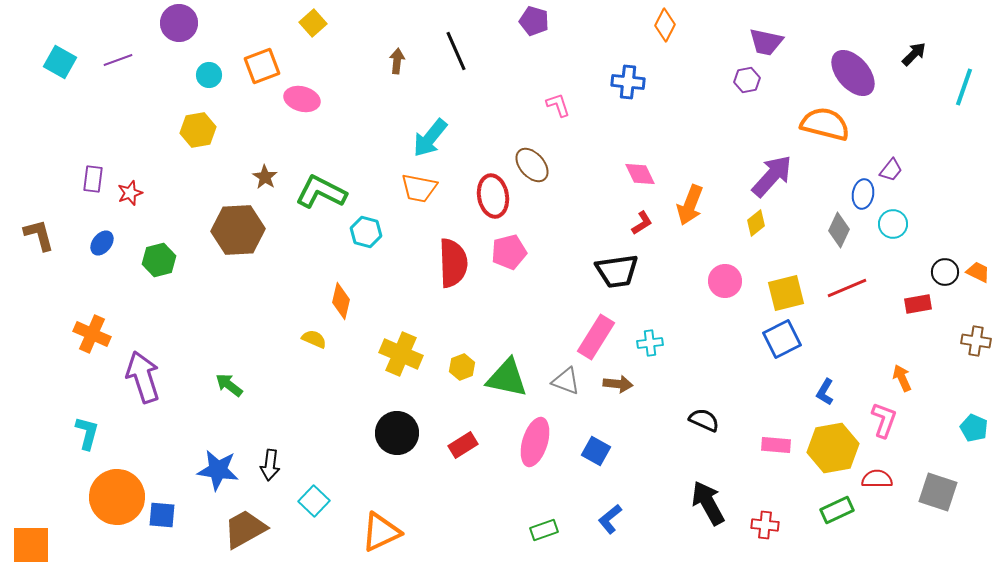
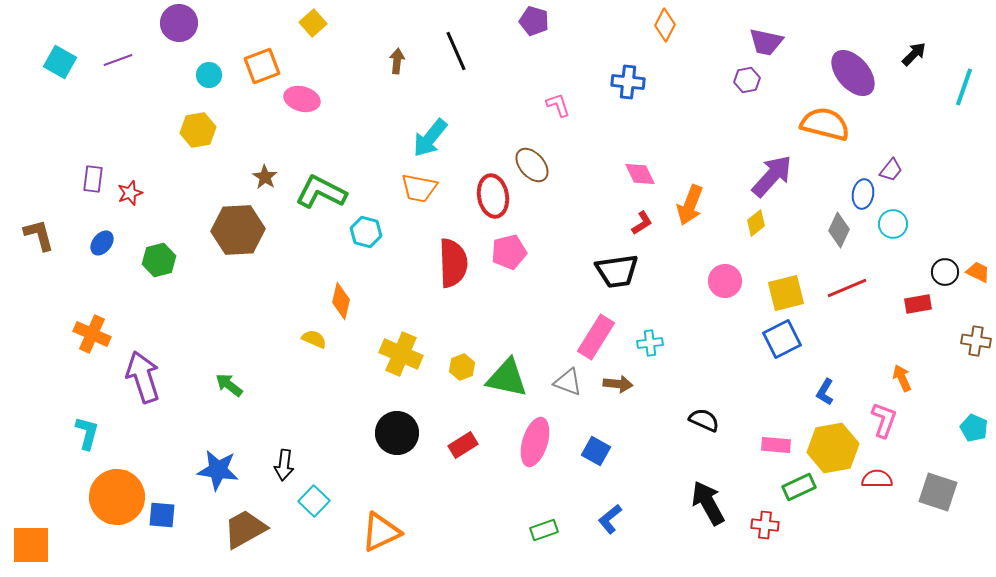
gray triangle at (566, 381): moved 2 px right, 1 px down
black arrow at (270, 465): moved 14 px right
green rectangle at (837, 510): moved 38 px left, 23 px up
